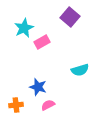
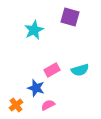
purple square: rotated 24 degrees counterclockwise
cyan star: moved 10 px right, 2 px down
pink rectangle: moved 10 px right, 28 px down
blue star: moved 2 px left, 1 px down
orange cross: rotated 32 degrees counterclockwise
